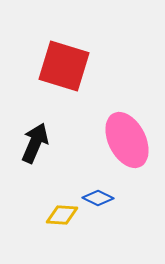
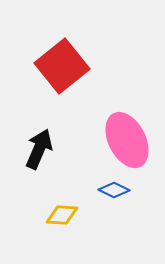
red square: moved 2 px left; rotated 34 degrees clockwise
black arrow: moved 4 px right, 6 px down
blue diamond: moved 16 px right, 8 px up
